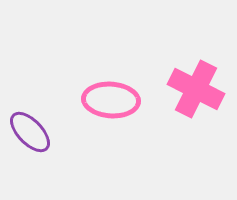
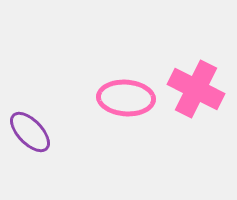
pink ellipse: moved 15 px right, 2 px up
